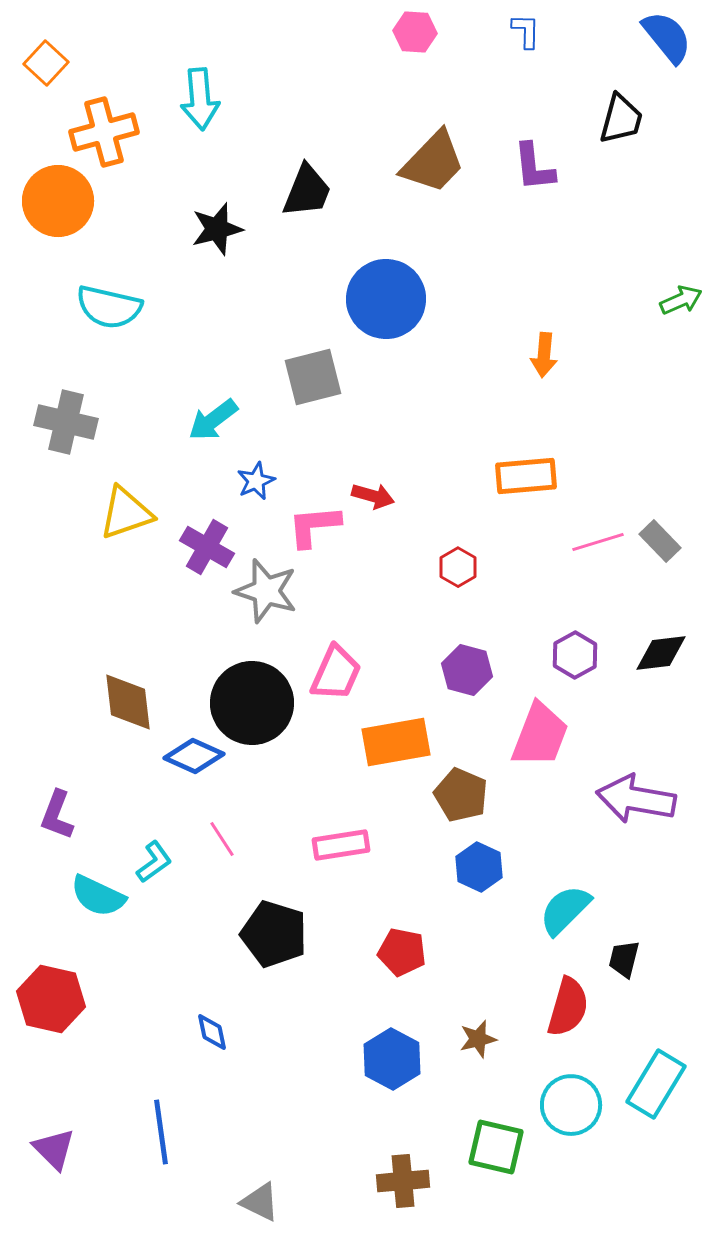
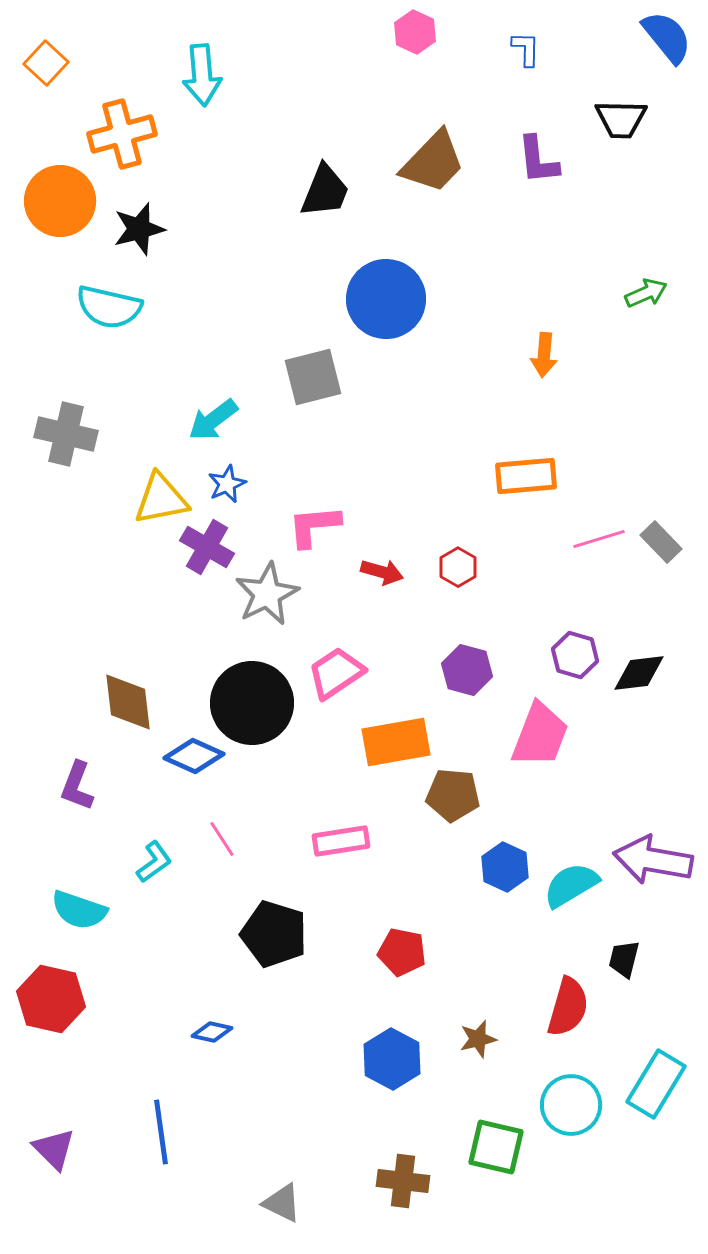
blue L-shape at (526, 31): moved 18 px down
pink hexagon at (415, 32): rotated 21 degrees clockwise
cyan arrow at (200, 99): moved 2 px right, 24 px up
black trapezoid at (621, 119): rotated 76 degrees clockwise
orange cross at (104, 132): moved 18 px right, 2 px down
purple L-shape at (534, 167): moved 4 px right, 7 px up
black trapezoid at (307, 191): moved 18 px right
orange circle at (58, 201): moved 2 px right
black star at (217, 229): moved 78 px left
green arrow at (681, 300): moved 35 px left, 7 px up
gray cross at (66, 422): moved 12 px down
blue star at (256, 481): moved 29 px left, 3 px down
red arrow at (373, 496): moved 9 px right, 76 px down
yellow triangle at (126, 513): moved 35 px right, 14 px up; rotated 8 degrees clockwise
gray rectangle at (660, 541): moved 1 px right, 1 px down
pink line at (598, 542): moved 1 px right, 3 px up
gray star at (266, 591): moved 1 px right, 3 px down; rotated 28 degrees clockwise
black diamond at (661, 653): moved 22 px left, 20 px down
purple hexagon at (575, 655): rotated 15 degrees counterclockwise
pink trapezoid at (336, 673): rotated 148 degrees counterclockwise
brown pentagon at (461, 795): moved 8 px left; rotated 18 degrees counterclockwise
purple arrow at (636, 799): moved 17 px right, 61 px down
purple L-shape at (57, 815): moved 20 px right, 29 px up
pink rectangle at (341, 845): moved 4 px up
blue hexagon at (479, 867): moved 26 px right
cyan semicircle at (98, 896): moved 19 px left, 14 px down; rotated 6 degrees counterclockwise
cyan semicircle at (565, 910): moved 6 px right, 25 px up; rotated 14 degrees clockwise
blue diamond at (212, 1032): rotated 66 degrees counterclockwise
brown cross at (403, 1181): rotated 12 degrees clockwise
gray triangle at (260, 1202): moved 22 px right, 1 px down
